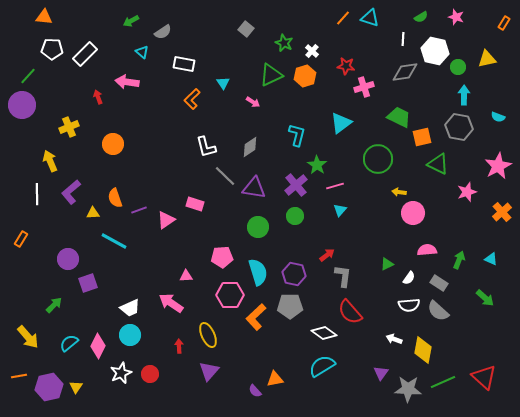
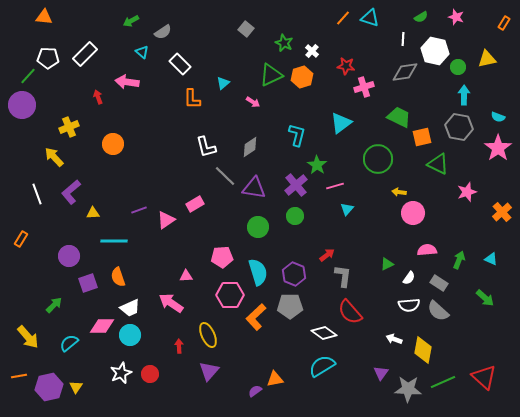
white pentagon at (52, 49): moved 4 px left, 9 px down
white rectangle at (184, 64): moved 4 px left; rotated 35 degrees clockwise
orange hexagon at (305, 76): moved 3 px left, 1 px down
cyan triangle at (223, 83): rotated 24 degrees clockwise
orange L-shape at (192, 99): rotated 45 degrees counterclockwise
yellow arrow at (50, 161): moved 4 px right, 4 px up; rotated 20 degrees counterclockwise
pink star at (498, 166): moved 18 px up; rotated 8 degrees counterclockwise
white line at (37, 194): rotated 20 degrees counterclockwise
orange semicircle at (115, 198): moved 3 px right, 79 px down
pink rectangle at (195, 204): rotated 48 degrees counterclockwise
cyan triangle at (340, 210): moved 7 px right, 1 px up
cyan line at (114, 241): rotated 28 degrees counterclockwise
purple circle at (68, 259): moved 1 px right, 3 px up
purple hexagon at (294, 274): rotated 10 degrees clockwise
pink diamond at (98, 346): moved 4 px right, 20 px up; rotated 65 degrees clockwise
purple semicircle at (255, 391): rotated 96 degrees clockwise
